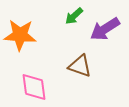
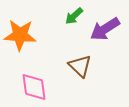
brown triangle: rotated 25 degrees clockwise
